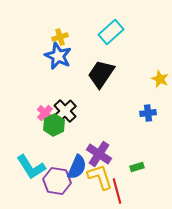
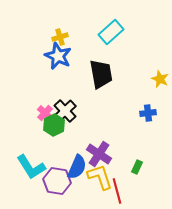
black trapezoid: rotated 136 degrees clockwise
green rectangle: rotated 48 degrees counterclockwise
